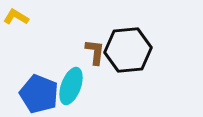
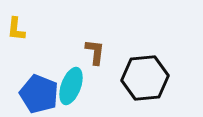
yellow L-shape: moved 12 px down; rotated 115 degrees counterclockwise
black hexagon: moved 17 px right, 28 px down
